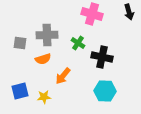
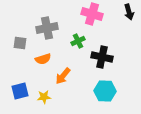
gray cross: moved 7 px up; rotated 10 degrees counterclockwise
green cross: moved 2 px up; rotated 32 degrees clockwise
